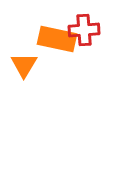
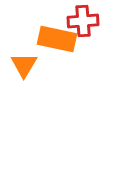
red cross: moved 1 px left, 9 px up
